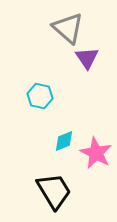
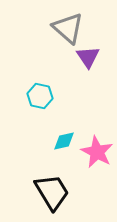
purple triangle: moved 1 px right, 1 px up
cyan diamond: rotated 10 degrees clockwise
pink star: moved 1 px right, 1 px up
black trapezoid: moved 2 px left, 1 px down
